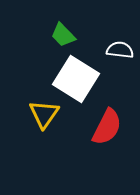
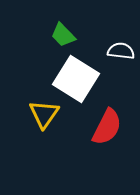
white semicircle: moved 1 px right, 1 px down
